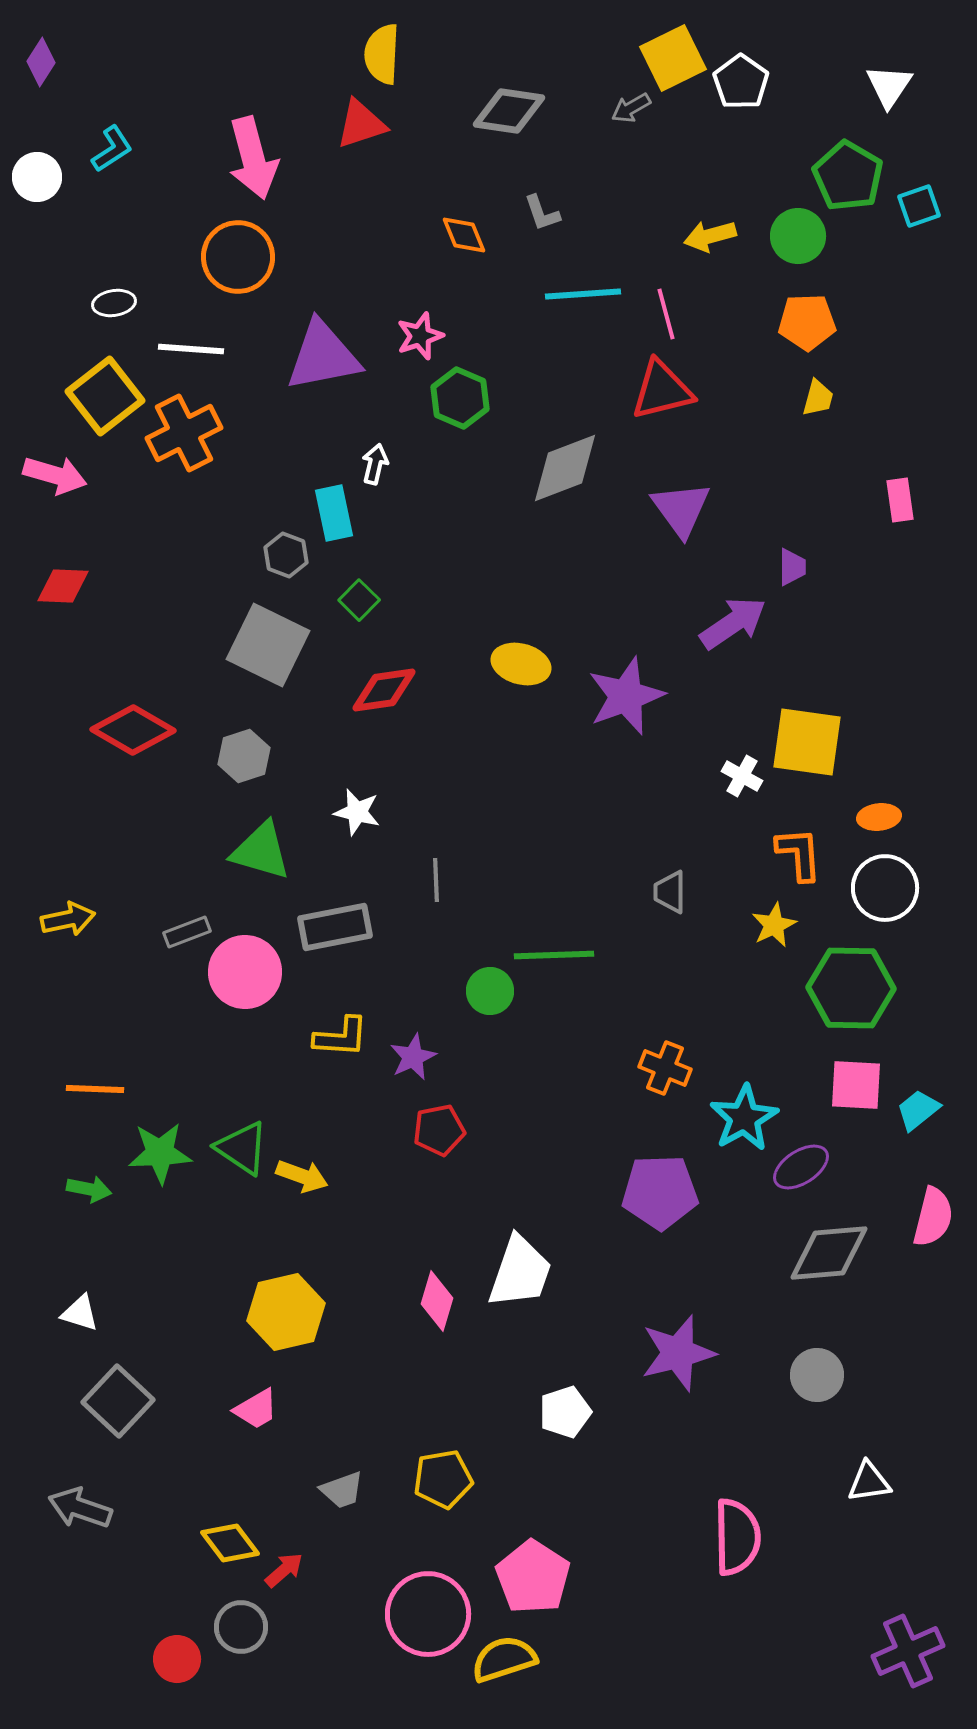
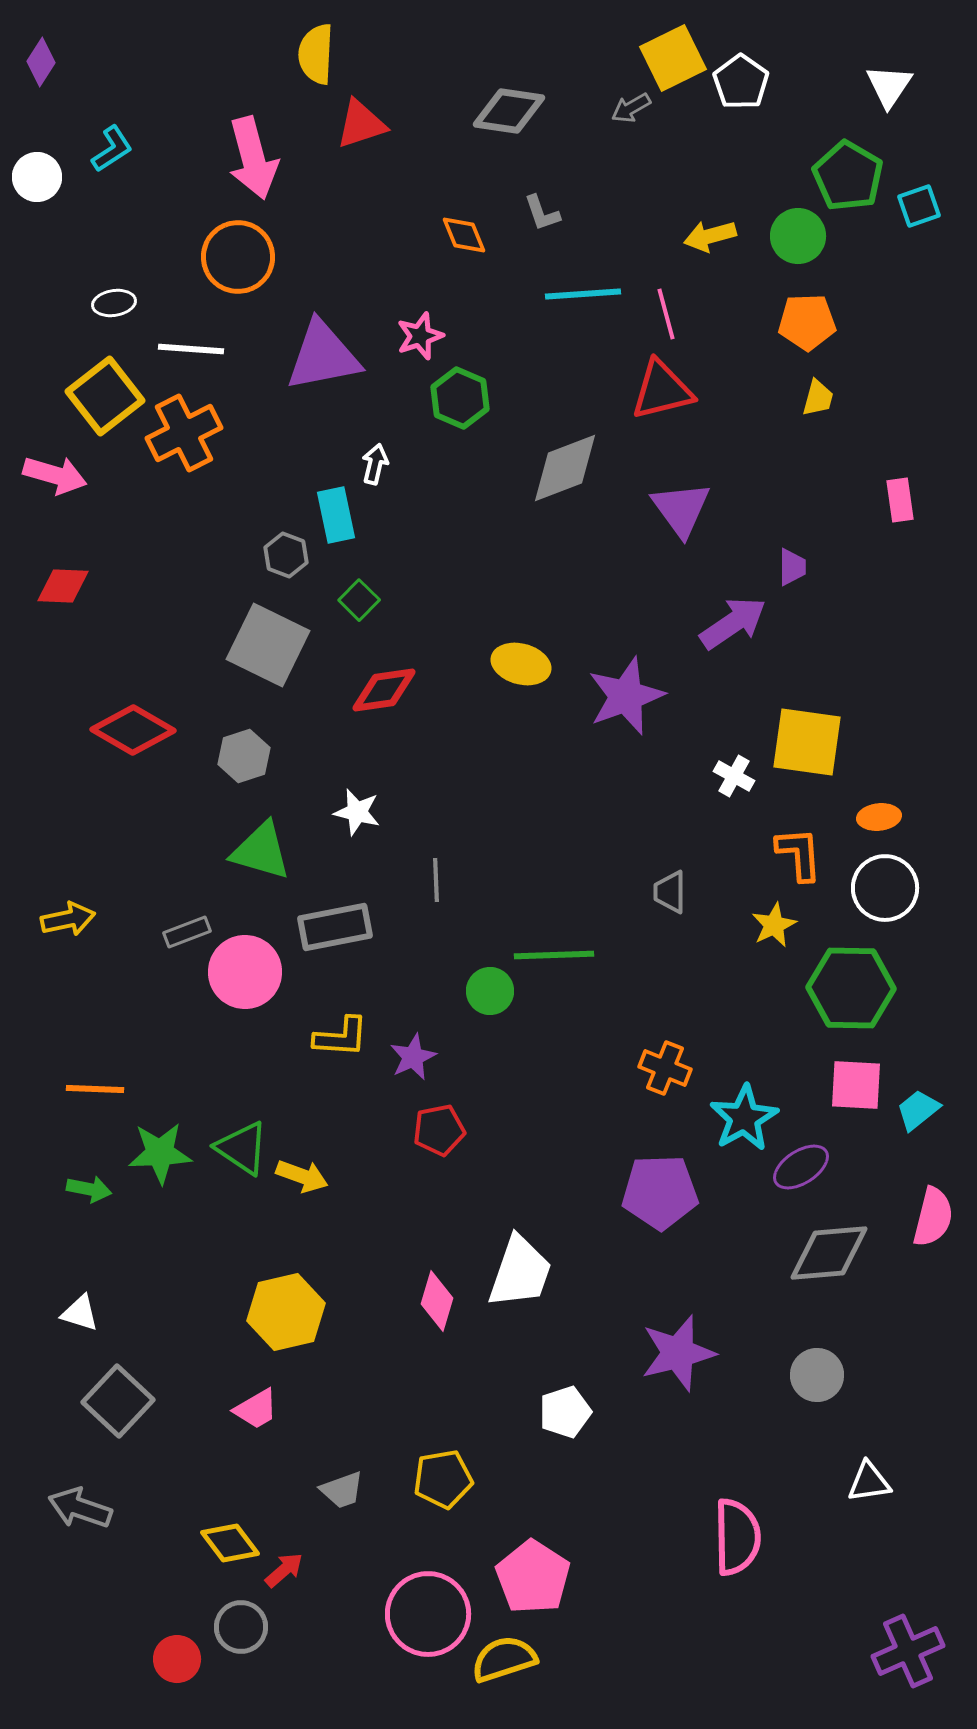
yellow semicircle at (382, 54): moved 66 px left
cyan rectangle at (334, 513): moved 2 px right, 2 px down
white cross at (742, 776): moved 8 px left
